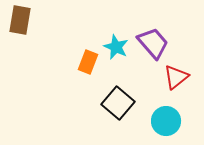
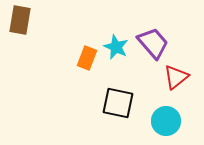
orange rectangle: moved 1 px left, 4 px up
black square: rotated 28 degrees counterclockwise
